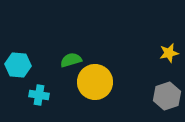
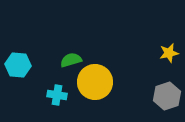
cyan cross: moved 18 px right
